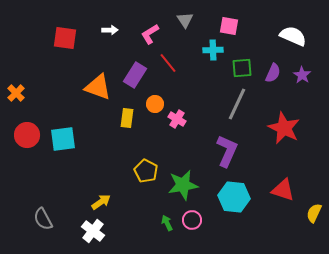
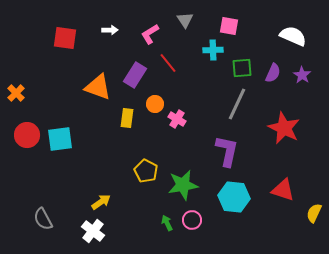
cyan square: moved 3 px left
purple L-shape: rotated 12 degrees counterclockwise
